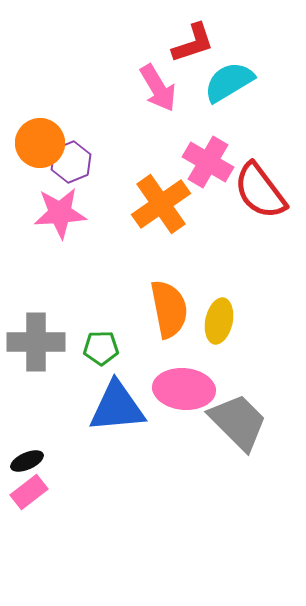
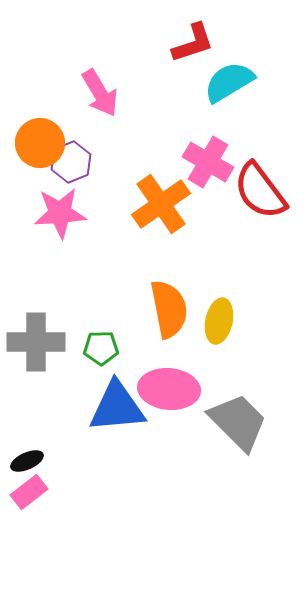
pink arrow: moved 58 px left, 5 px down
pink ellipse: moved 15 px left
